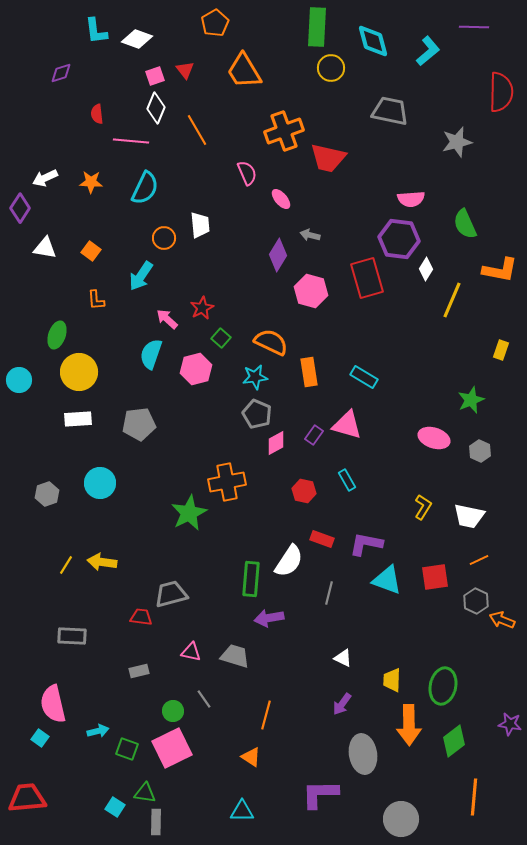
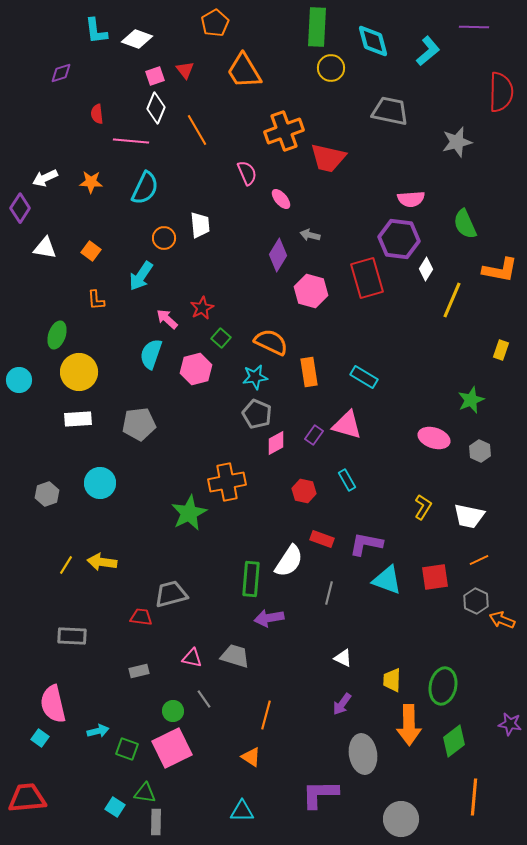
pink triangle at (191, 652): moved 1 px right, 6 px down
